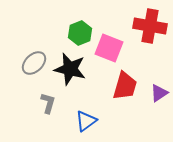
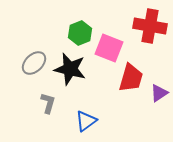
red trapezoid: moved 6 px right, 8 px up
